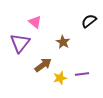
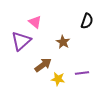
black semicircle: moved 2 px left; rotated 147 degrees clockwise
purple triangle: moved 1 px right, 2 px up; rotated 10 degrees clockwise
purple line: moved 1 px up
yellow star: moved 2 px left, 1 px down; rotated 24 degrees clockwise
